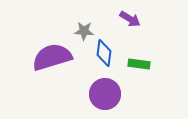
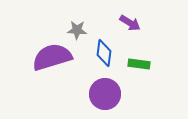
purple arrow: moved 4 px down
gray star: moved 7 px left, 1 px up
